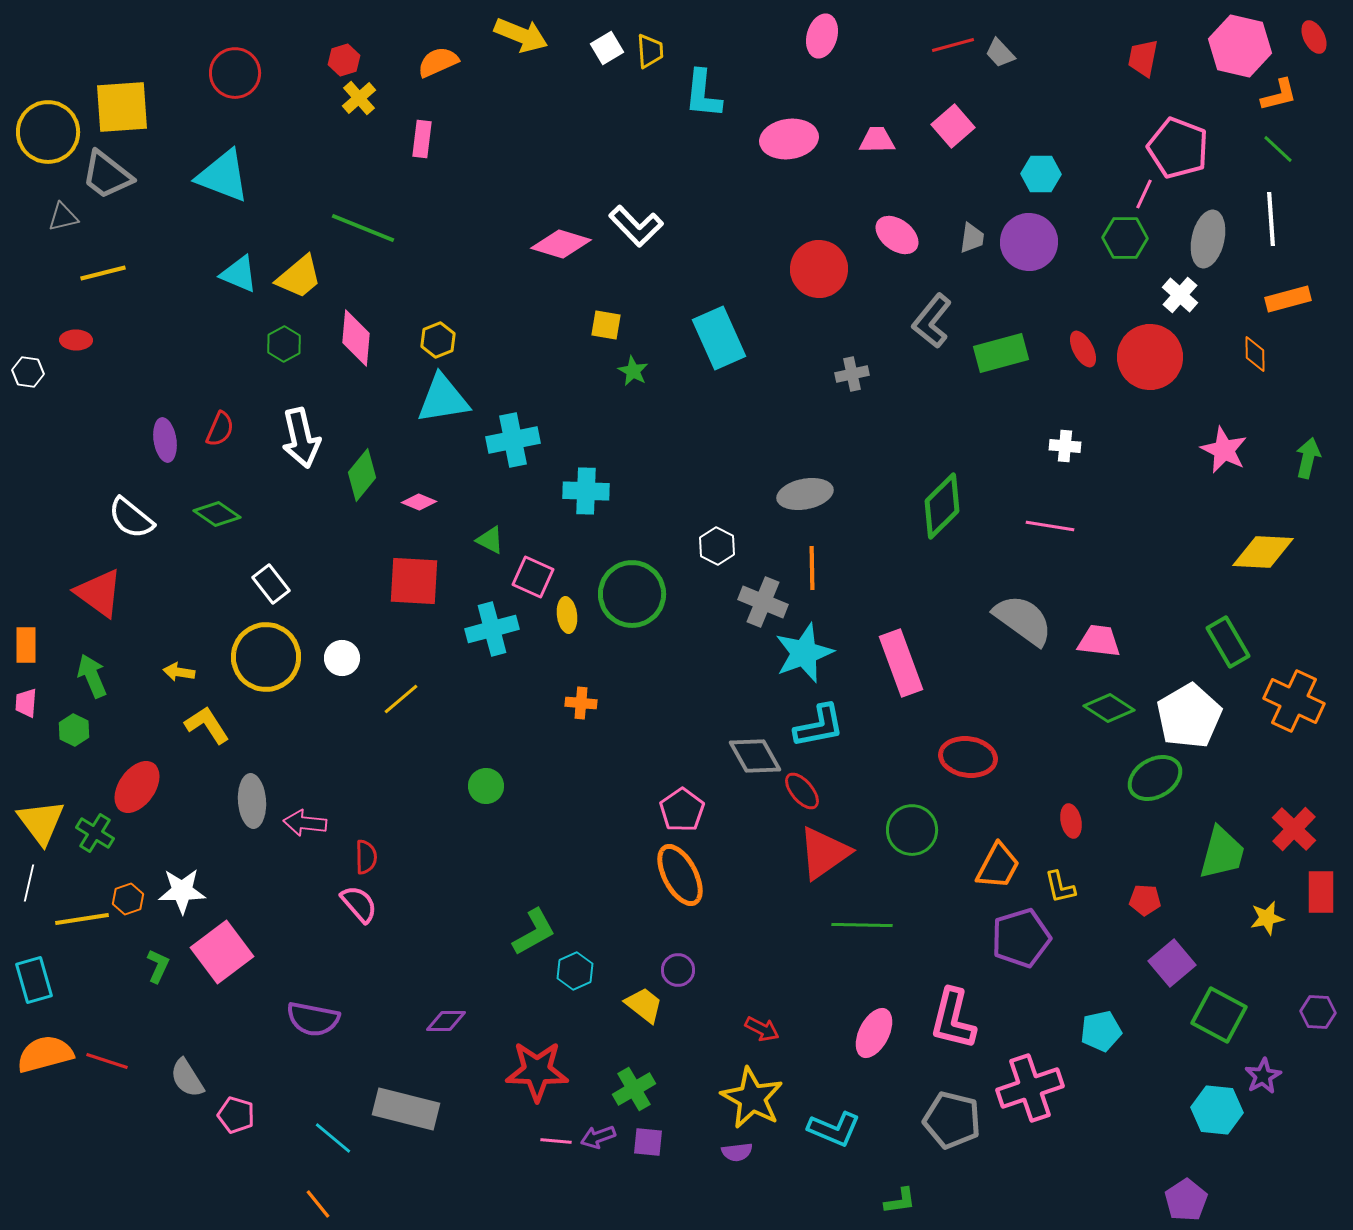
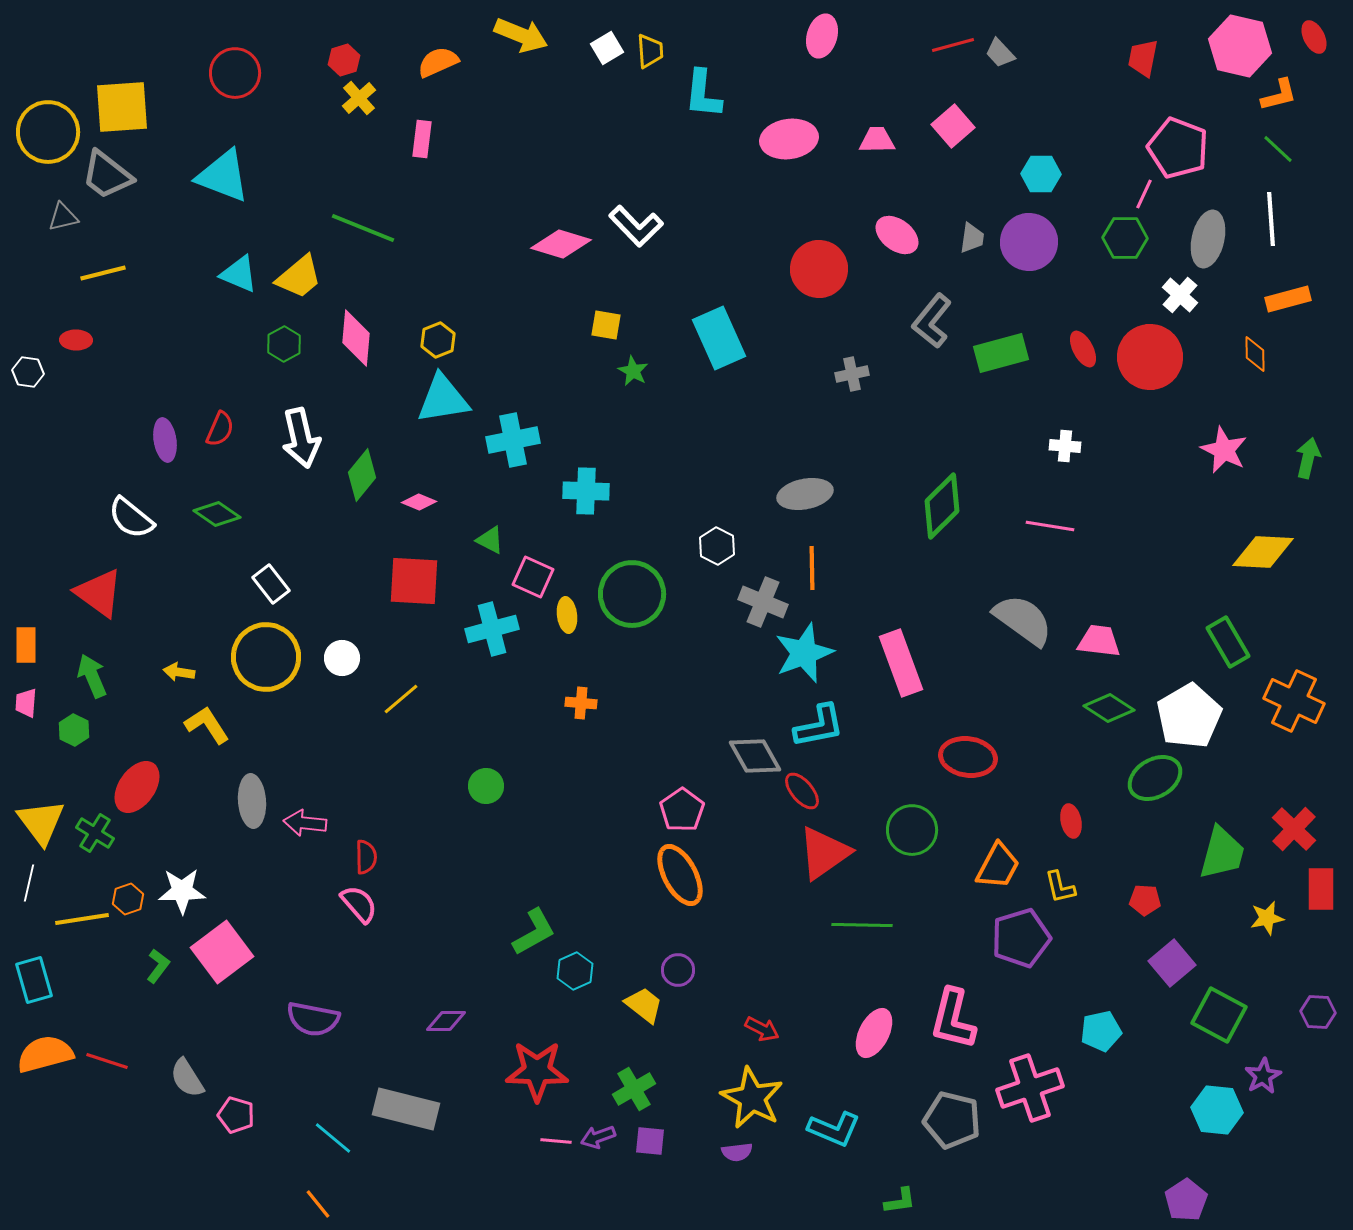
red rectangle at (1321, 892): moved 3 px up
green L-shape at (158, 966): rotated 12 degrees clockwise
purple square at (648, 1142): moved 2 px right, 1 px up
